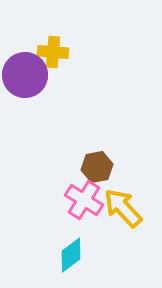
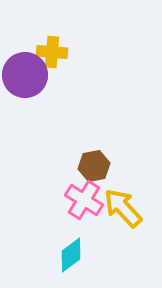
yellow cross: moved 1 px left
brown hexagon: moved 3 px left, 1 px up
